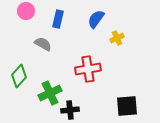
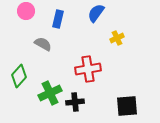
blue semicircle: moved 6 px up
black cross: moved 5 px right, 8 px up
